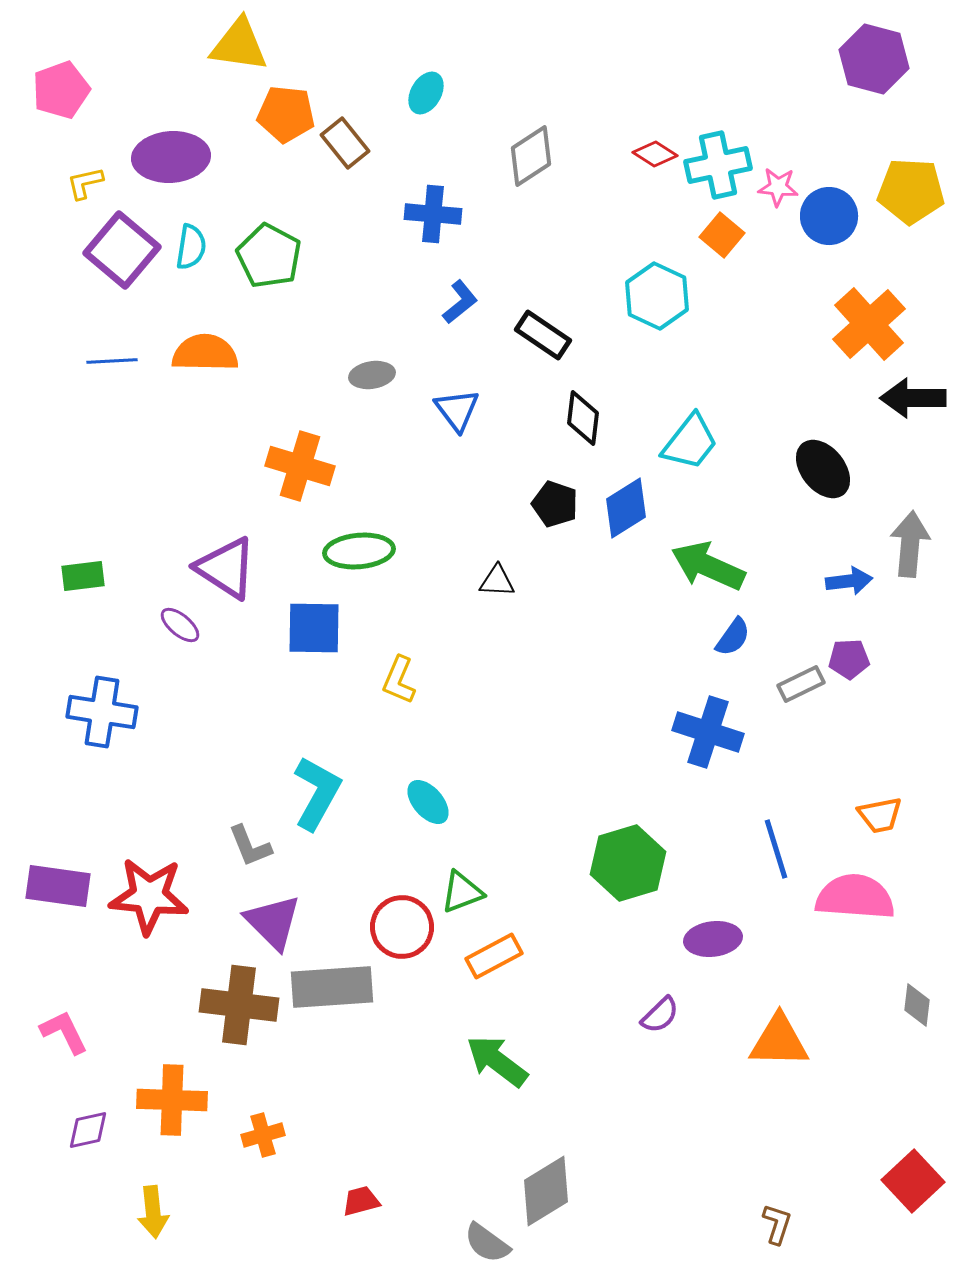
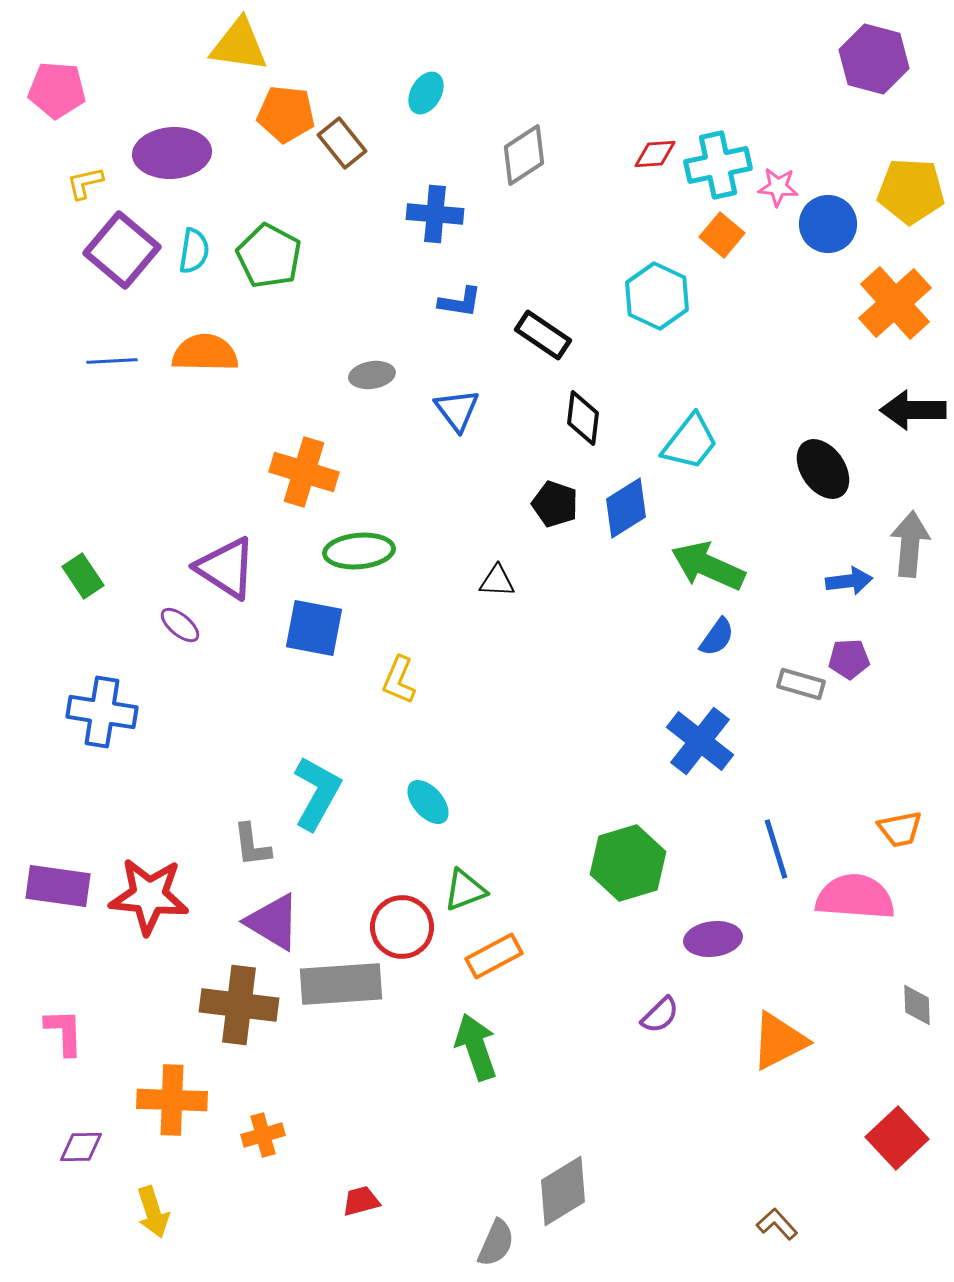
pink pentagon at (61, 90): moved 4 px left; rotated 24 degrees clockwise
brown rectangle at (345, 143): moved 3 px left
red diamond at (655, 154): rotated 36 degrees counterclockwise
gray diamond at (531, 156): moved 7 px left, 1 px up
purple ellipse at (171, 157): moved 1 px right, 4 px up
blue cross at (433, 214): moved 2 px right
blue circle at (829, 216): moved 1 px left, 8 px down
cyan semicircle at (191, 247): moved 3 px right, 4 px down
blue L-shape at (460, 302): rotated 48 degrees clockwise
orange cross at (869, 324): moved 26 px right, 21 px up
black arrow at (913, 398): moved 12 px down
orange cross at (300, 466): moved 4 px right, 6 px down
black ellipse at (823, 469): rotated 4 degrees clockwise
green rectangle at (83, 576): rotated 63 degrees clockwise
blue square at (314, 628): rotated 10 degrees clockwise
blue semicircle at (733, 637): moved 16 px left
gray rectangle at (801, 684): rotated 42 degrees clockwise
blue cross at (708, 732): moved 8 px left, 9 px down; rotated 20 degrees clockwise
orange trapezoid at (880, 815): moved 20 px right, 14 px down
gray L-shape at (250, 846): moved 2 px right, 1 px up; rotated 15 degrees clockwise
green triangle at (462, 892): moved 3 px right, 2 px up
purple triangle at (273, 922): rotated 14 degrees counterclockwise
gray rectangle at (332, 987): moved 9 px right, 3 px up
gray diamond at (917, 1005): rotated 9 degrees counterclockwise
pink L-shape at (64, 1032): rotated 24 degrees clockwise
orange triangle at (779, 1041): rotated 28 degrees counterclockwise
green arrow at (497, 1061): moved 21 px left, 14 px up; rotated 34 degrees clockwise
purple diamond at (88, 1130): moved 7 px left, 17 px down; rotated 12 degrees clockwise
red square at (913, 1181): moved 16 px left, 43 px up
gray diamond at (546, 1191): moved 17 px right
yellow arrow at (153, 1212): rotated 12 degrees counterclockwise
brown L-shape at (777, 1224): rotated 60 degrees counterclockwise
gray semicircle at (487, 1243): moved 9 px right; rotated 102 degrees counterclockwise
